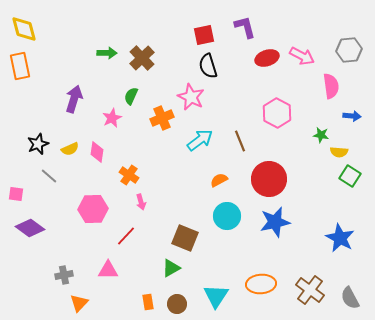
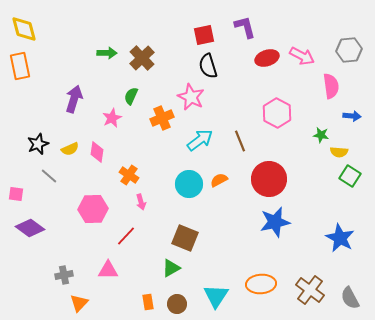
cyan circle at (227, 216): moved 38 px left, 32 px up
